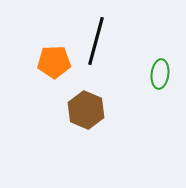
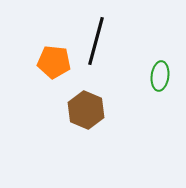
orange pentagon: rotated 8 degrees clockwise
green ellipse: moved 2 px down
